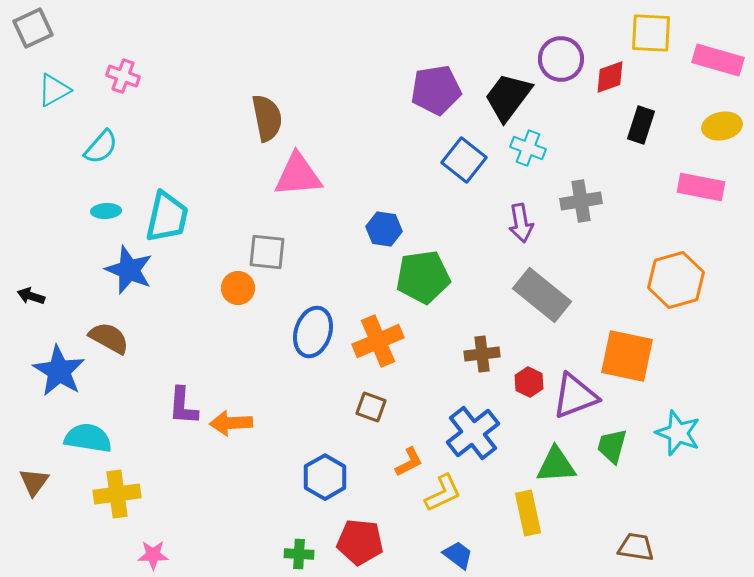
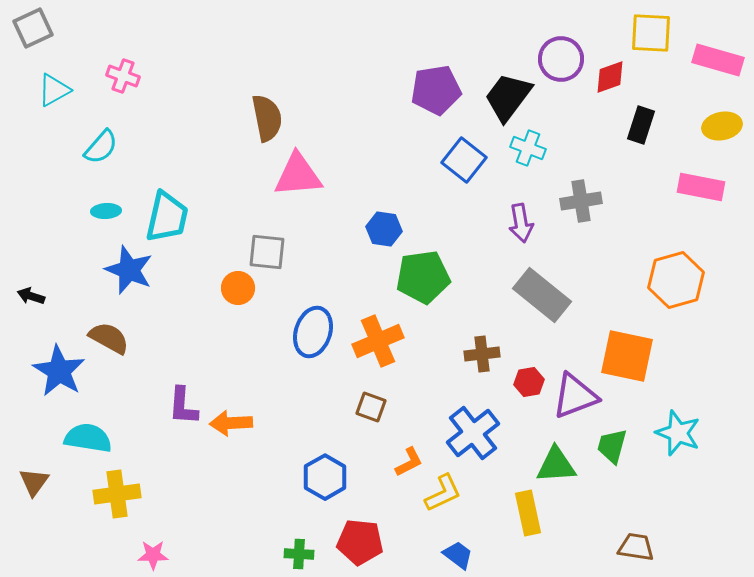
red hexagon at (529, 382): rotated 24 degrees clockwise
